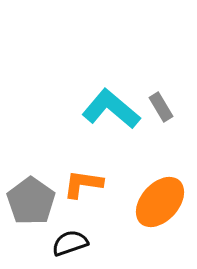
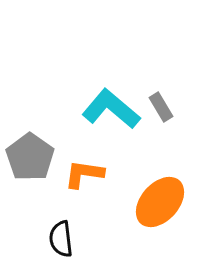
orange L-shape: moved 1 px right, 10 px up
gray pentagon: moved 1 px left, 44 px up
black semicircle: moved 9 px left, 4 px up; rotated 78 degrees counterclockwise
